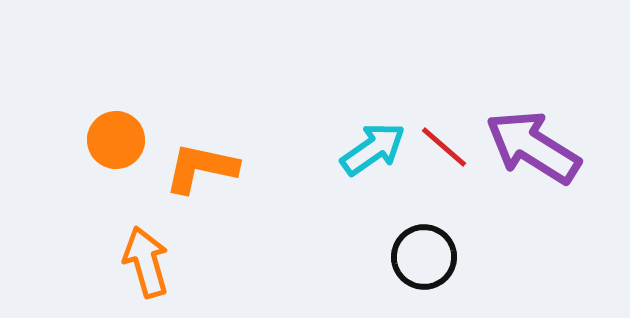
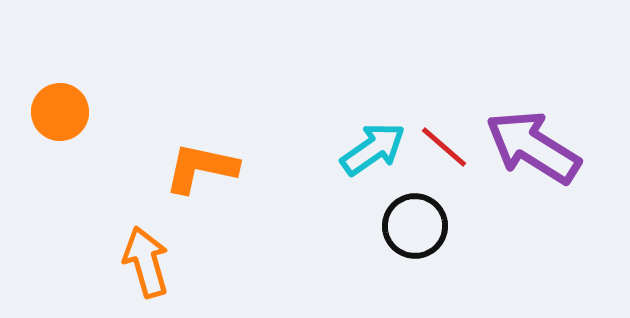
orange circle: moved 56 px left, 28 px up
black circle: moved 9 px left, 31 px up
